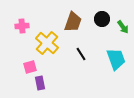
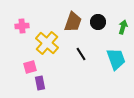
black circle: moved 4 px left, 3 px down
green arrow: rotated 128 degrees counterclockwise
